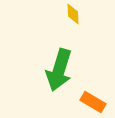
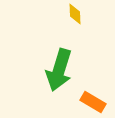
yellow diamond: moved 2 px right
